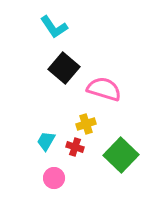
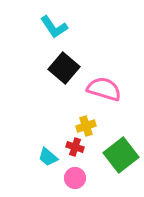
yellow cross: moved 2 px down
cyan trapezoid: moved 2 px right, 16 px down; rotated 80 degrees counterclockwise
green square: rotated 8 degrees clockwise
pink circle: moved 21 px right
